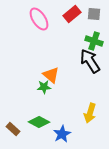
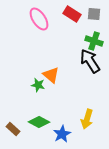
red rectangle: rotated 72 degrees clockwise
green star: moved 6 px left, 2 px up; rotated 16 degrees clockwise
yellow arrow: moved 3 px left, 6 px down
